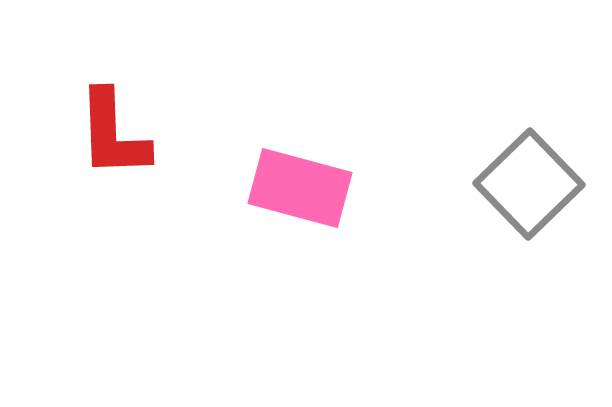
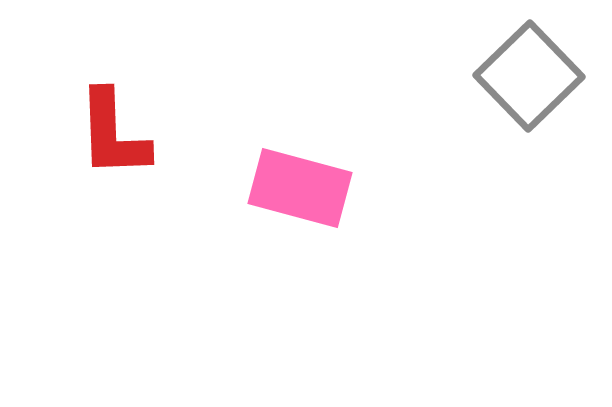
gray square: moved 108 px up
